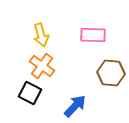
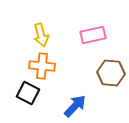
pink rectangle: rotated 15 degrees counterclockwise
orange cross: rotated 30 degrees counterclockwise
black square: moved 2 px left
